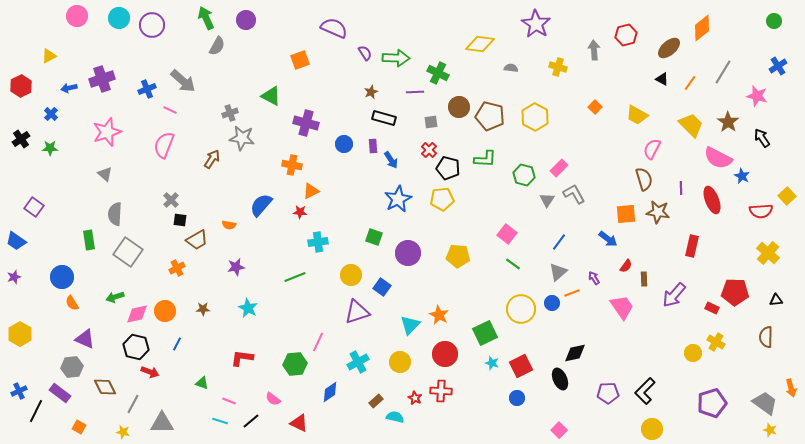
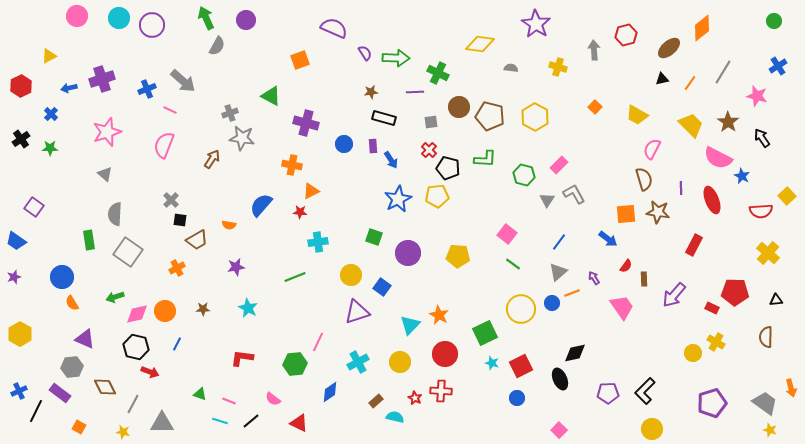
black triangle at (662, 79): rotated 40 degrees counterclockwise
brown star at (371, 92): rotated 16 degrees clockwise
pink rectangle at (559, 168): moved 3 px up
yellow pentagon at (442, 199): moved 5 px left, 3 px up
red rectangle at (692, 246): moved 2 px right, 1 px up; rotated 15 degrees clockwise
green triangle at (202, 383): moved 2 px left, 11 px down
